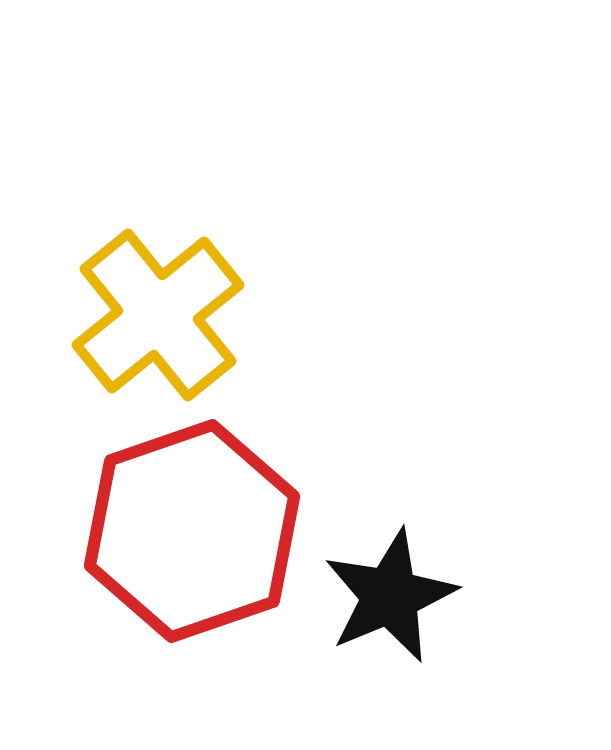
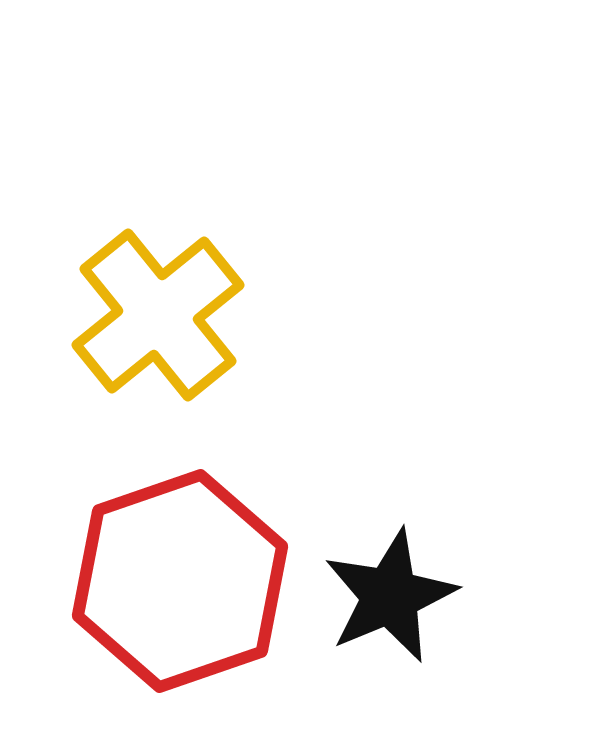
red hexagon: moved 12 px left, 50 px down
